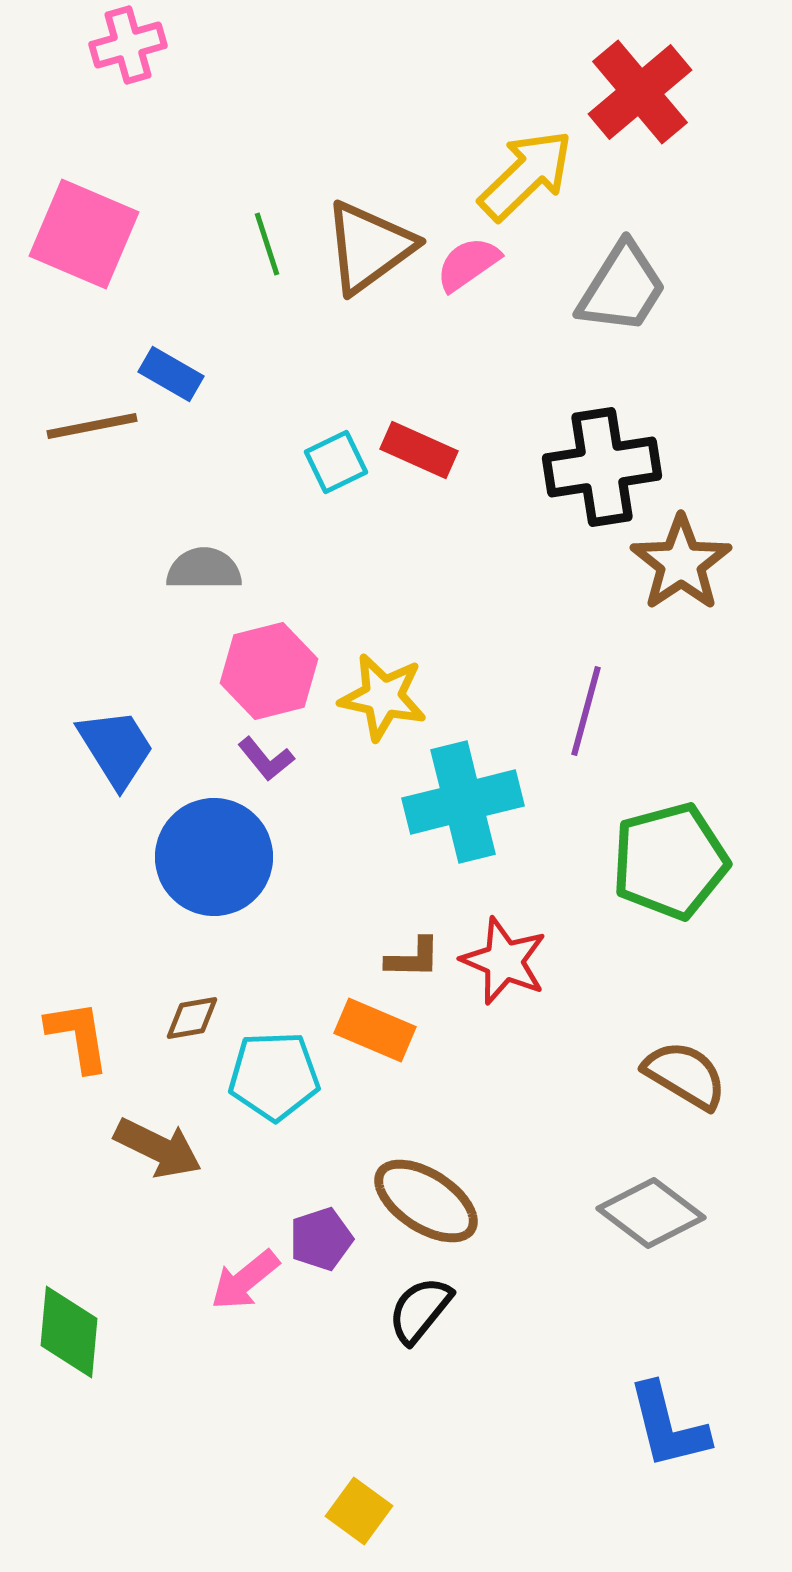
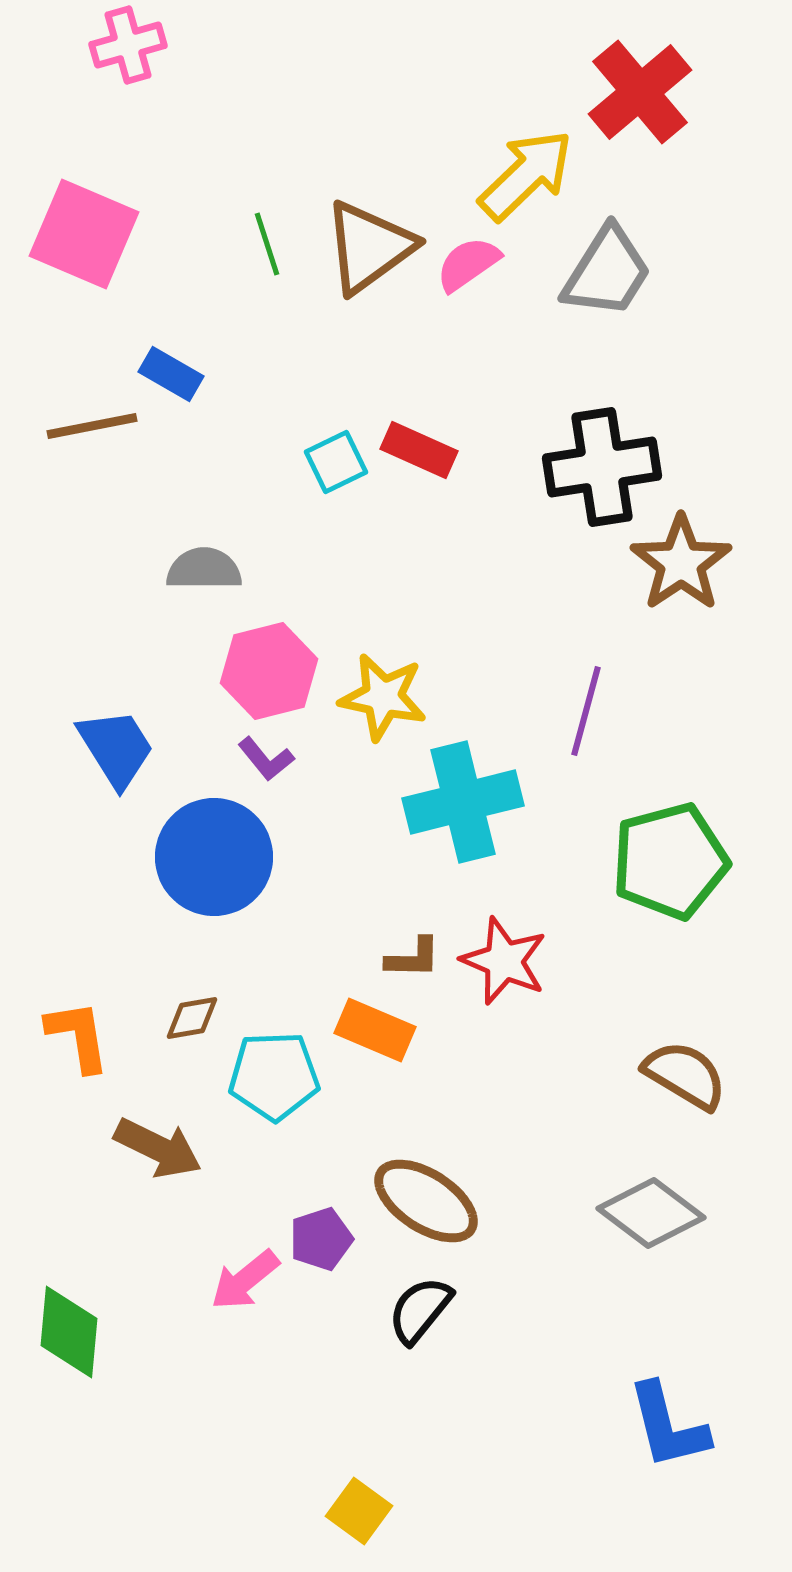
gray trapezoid: moved 15 px left, 16 px up
